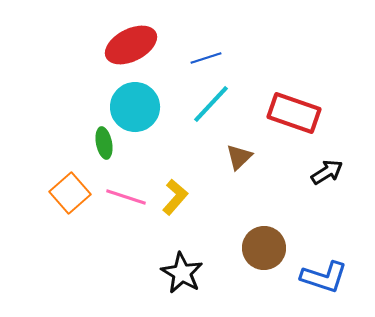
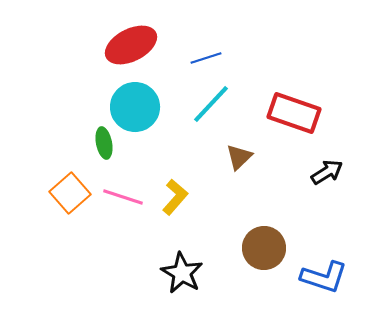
pink line: moved 3 px left
